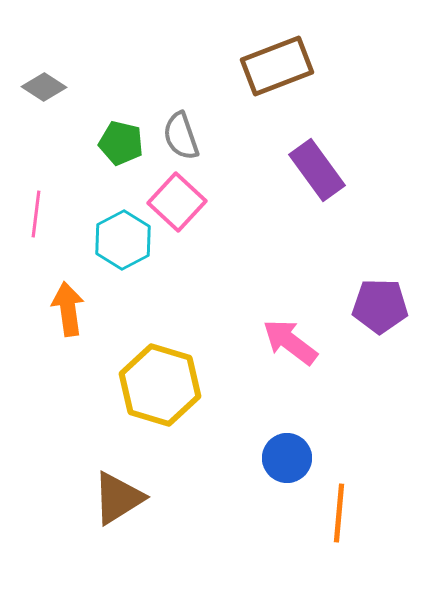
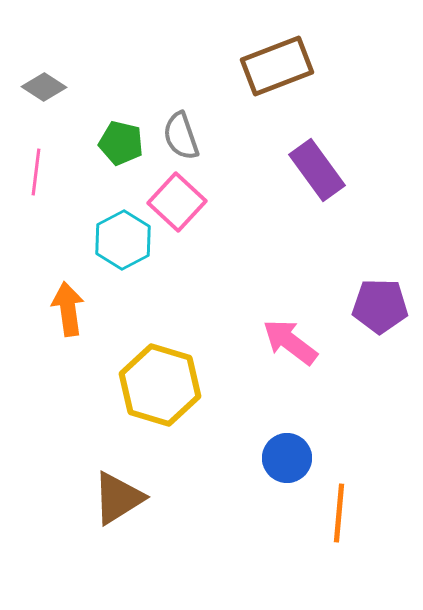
pink line: moved 42 px up
